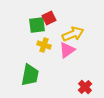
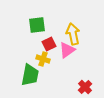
red square: moved 26 px down
yellow arrow: rotated 80 degrees counterclockwise
yellow cross: moved 1 px left, 14 px down
